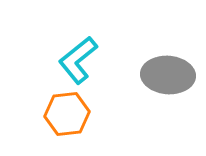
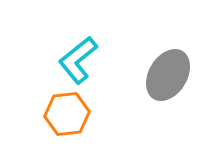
gray ellipse: rotated 63 degrees counterclockwise
